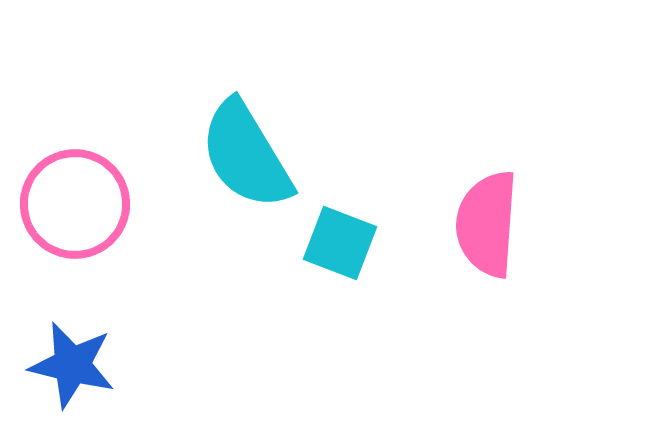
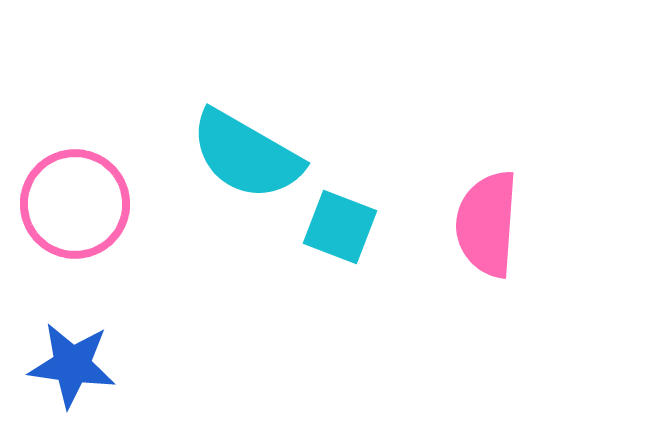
cyan semicircle: rotated 29 degrees counterclockwise
cyan square: moved 16 px up
blue star: rotated 6 degrees counterclockwise
